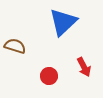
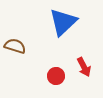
red circle: moved 7 px right
